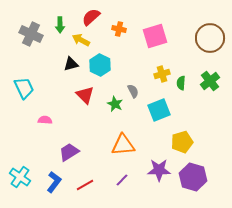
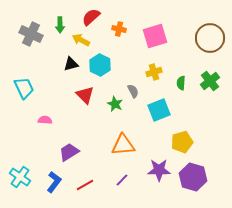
yellow cross: moved 8 px left, 2 px up
